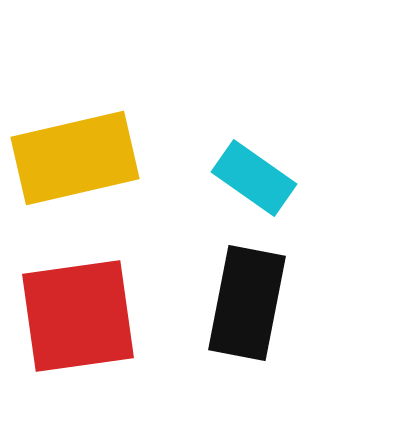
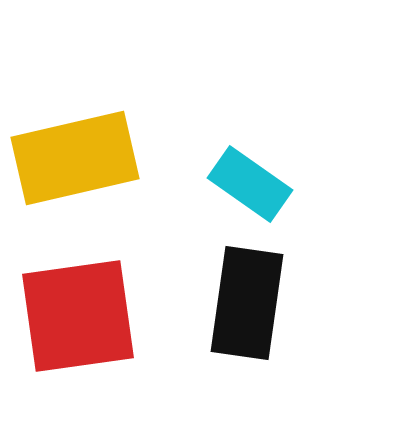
cyan rectangle: moved 4 px left, 6 px down
black rectangle: rotated 3 degrees counterclockwise
